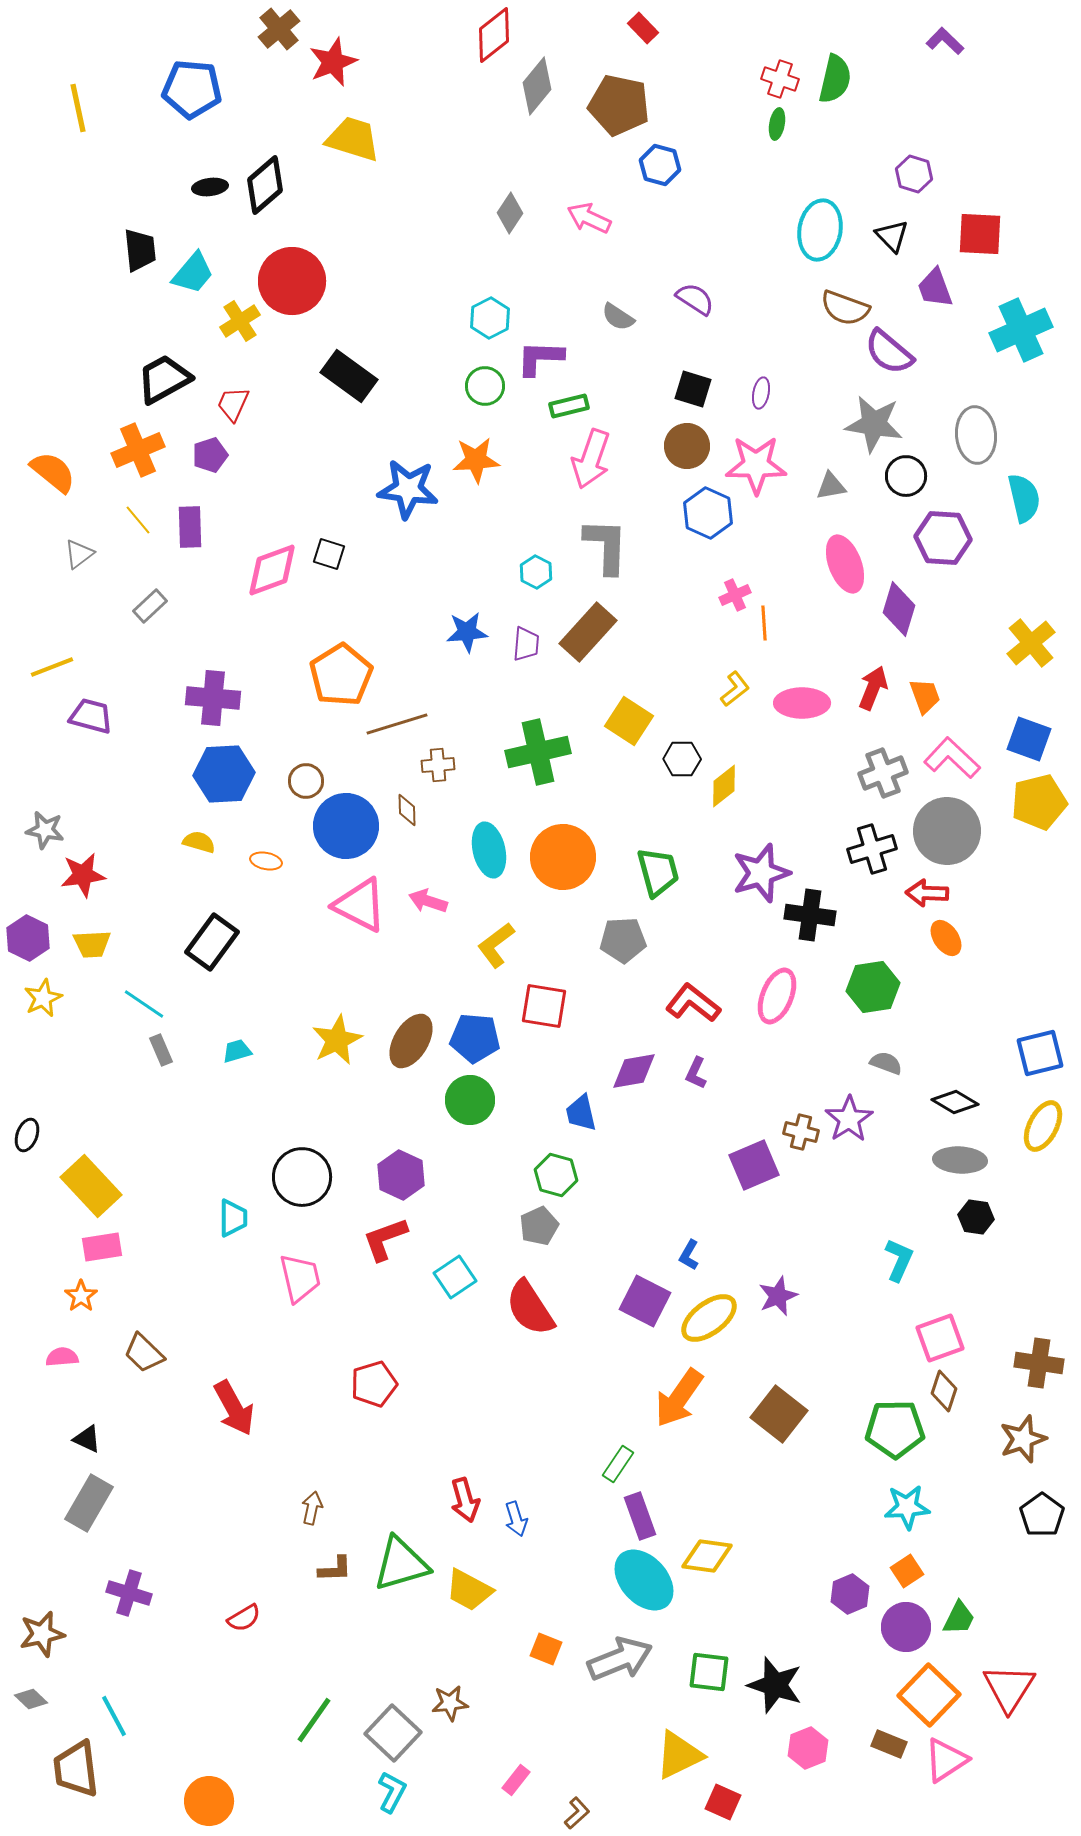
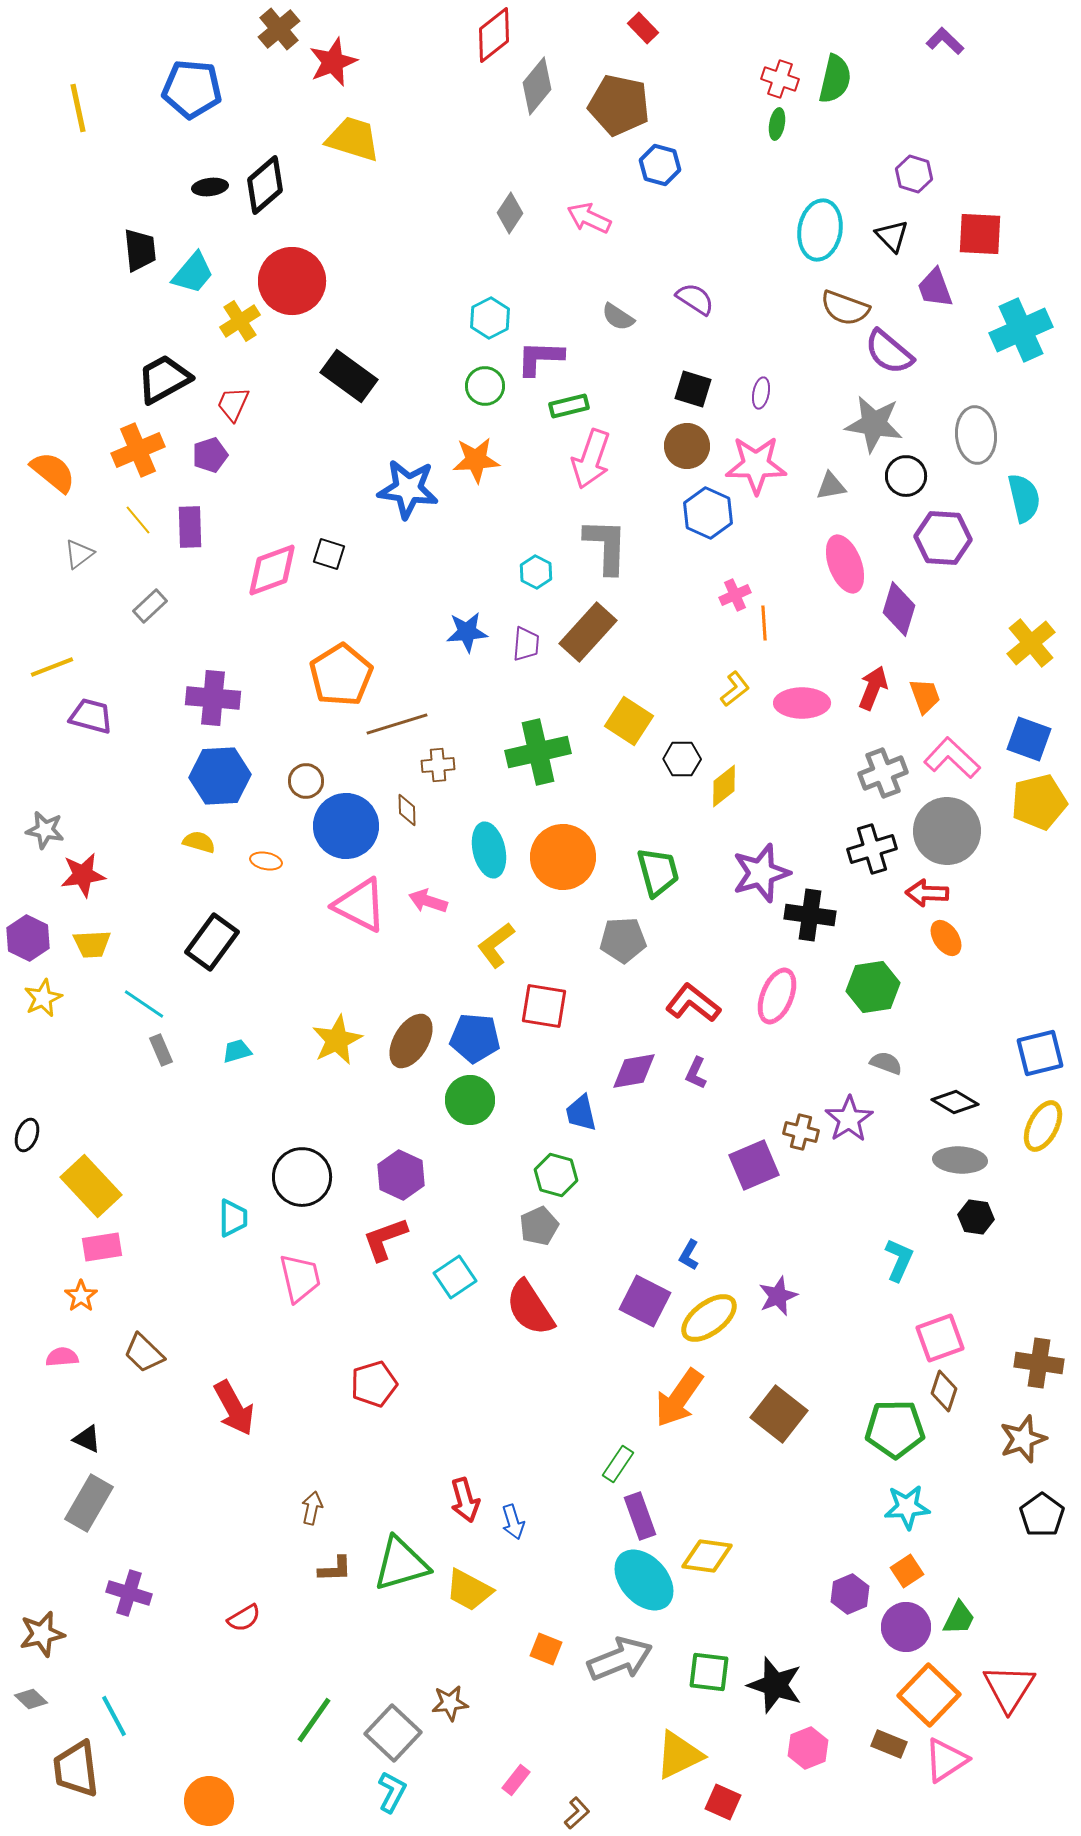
blue hexagon at (224, 774): moved 4 px left, 2 px down
blue arrow at (516, 1519): moved 3 px left, 3 px down
